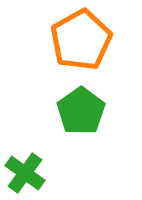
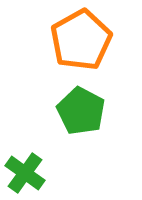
green pentagon: rotated 9 degrees counterclockwise
